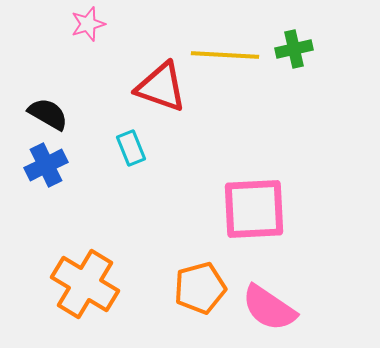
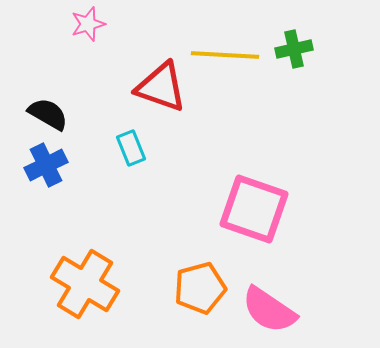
pink square: rotated 22 degrees clockwise
pink semicircle: moved 2 px down
